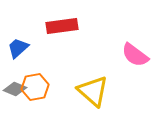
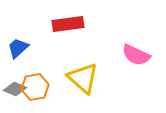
red rectangle: moved 6 px right, 2 px up
pink semicircle: moved 1 px right; rotated 12 degrees counterclockwise
yellow triangle: moved 10 px left, 13 px up
